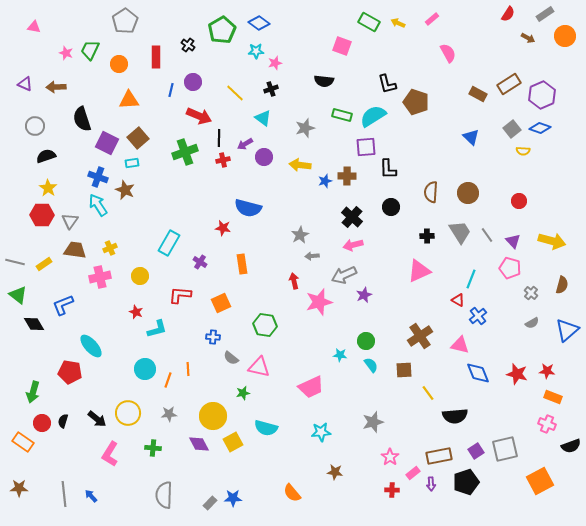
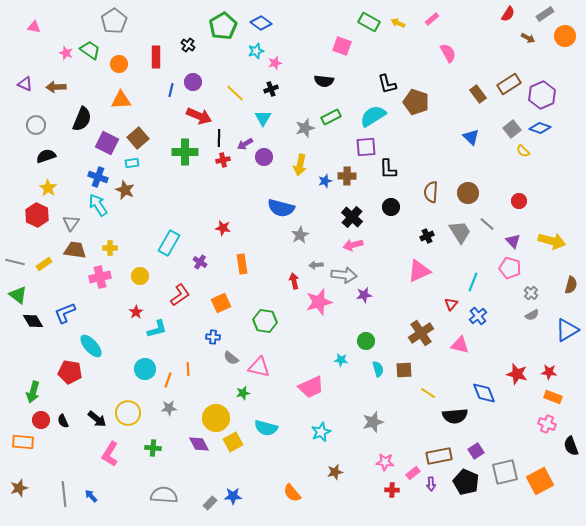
gray pentagon at (125, 21): moved 11 px left
blue diamond at (259, 23): moved 2 px right
green pentagon at (222, 30): moved 1 px right, 4 px up
green trapezoid at (90, 50): rotated 100 degrees clockwise
cyan star at (256, 51): rotated 14 degrees counterclockwise
brown rectangle at (478, 94): rotated 24 degrees clockwise
orange triangle at (129, 100): moved 8 px left
green rectangle at (342, 115): moved 11 px left, 2 px down; rotated 42 degrees counterclockwise
cyan triangle at (263, 118): rotated 24 degrees clockwise
black semicircle at (82, 119): rotated 140 degrees counterclockwise
gray circle at (35, 126): moved 1 px right, 1 px up
yellow semicircle at (523, 151): rotated 40 degrees clockwise
green cross at (185, 152): rotated 20 degrees clockwise
yellow arrow at (300, 165): rotated 85 degrees counterclockwise
blue semicircle at (248, 208): moved 33 px right
red hexagon at (42, 215): moved 5 px left; rotated 25 degrees clockwise
gray triangle at (70, 221): moved 1 px right, 2 px down
gray line at (487, 235): moved 11 px up; rotated 14 degrees counterclockwise
black cross at (427, 236): rotated 24 degrees counterclockwise
yellow cross at (110, 248): rotated 24 degrees clockwise
gray arrow at (312, 256): moved 4 px right, 9 px down
gray arrow at (344, 275): rotated 150 degrees counterclockwise
cyan line at (471, 279): moved 2 px right, 3 px down
brown semicircle at (562, 285): moved 9 px right
red L-shape at (180, 295): rotated 140 degrees clockwise
purple star at (364, 295): rotated 14 degrees clockwise
red triangle at (458, 300): moved 7 px left, 4 px down; rotated 40 degrees clockwise
blue L-shape at (63, 305): moved 2 px right, 8 px down
red star at (136, 312): rotated 16 degrees clockwise
gray semicircle at (532, 323): moved 8 px up
black diamond at (34, 324): moved 1 px left, 3 px up
green hexagon at (265, 325): moved 4 px up
blue triangle at (567, 330): rotated 10 degrees clockwise
brown cross at (420, 336): moved 1 px right, 3 px up
cyan star at (340, 355): moved 1 px right, 5 px down
cyan semicircle at (371, 365): moved 7 px right, 4 px down; rotated 21 degrees clockwise
red star at (547, 371): moved 2 px right, 1 px down
blue diamond at (478, 373): moved 6 px right, 20 px down
yellow line at (428, 393): rotated 21 degrees counterclockwise
gray star at (169, 414): moved 6 px up
yellow circle at (213, 416): moved 3 px right, 2 px down
black semicircle at (63, 421): rotated 40 degrees counterclockwise
red circle at (42, 423): moved 1 px left, 3 px up
cyan star at (321, 432): rotated 18 degrees counterclockwise
orange rectangle at (23, 442): rotated 30 degrees counterclockwise
black semicircle at (571, 446): rotated 90 degrees clockwise
gray square at (505, 449): moved 23 px down
pink star at (390, 457): moved 5 px left, 5 px down; rotated 30 degrees counterclockwise
brown star at (335, 472): rotated 21 degrees counterclockwise
black pentagon at (466, 482): rotated 30 degrees counterclockwise
brown star at (19, 488): rotated 18 degrees counterclockwise
gray semicircle at (164, 495): rotated 92 degrees clockwise
blue star at (233, 498): moved 2 px up
